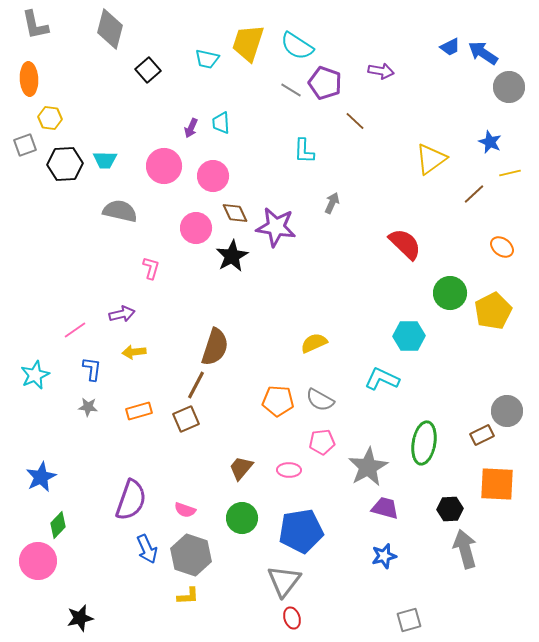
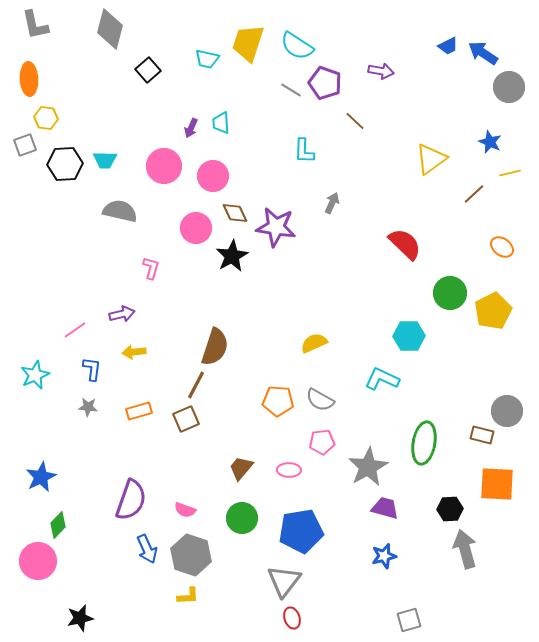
blue trapezoid at (450, 47): moved 2 px left, 1 px up
yellow hexagon at (50, 118): moved 4 px left
brown rectangle at (482, 435): rotated 40 degrees clockwise
